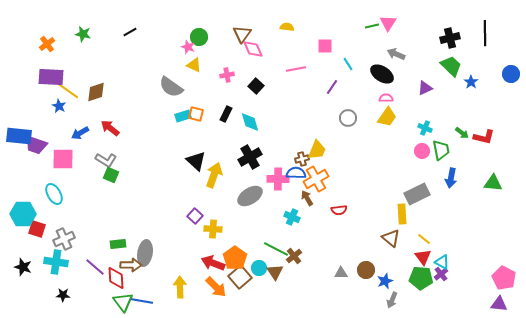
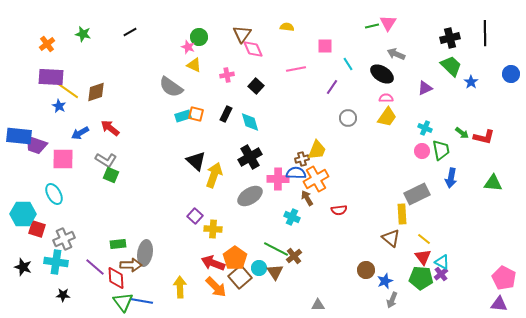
gray triangle at (341, 273): moved 23 px left, 32 px down
